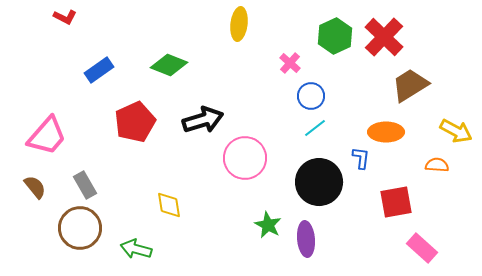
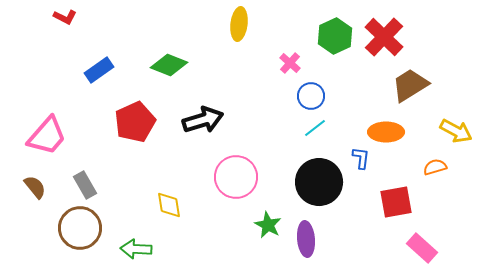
pink circle: moved 9 px left, 19 px down
orange semicircle: moved 2 px left, 2 px down; rotated 20 degrees counterclockwise
green arrow: rotated 12 degrees counterclockwise
